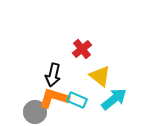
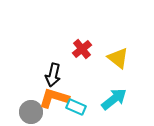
yellow triangle: moved 18 px right, 18 px up
cyan rectangle: moved 1 px left, 7 px down
gray circle: moved 4 px left
